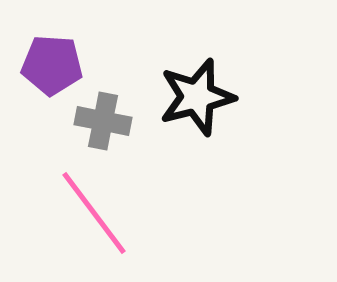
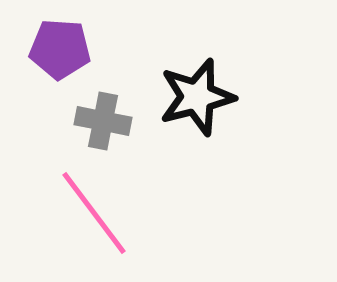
purple pentagon: moved 8 px right, 16 px up
